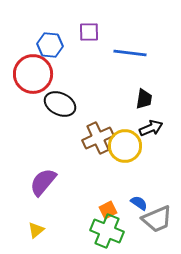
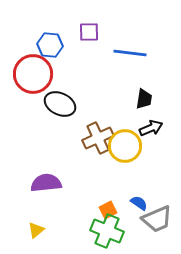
purple semicircle: moved 3 px right, 1 px down; rotated 44 degrees clockwise
